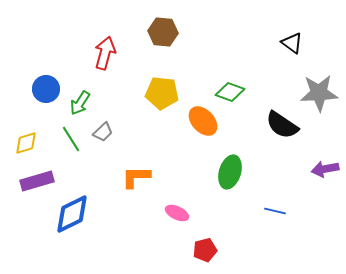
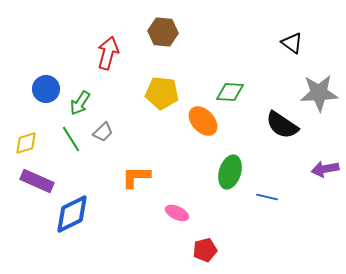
red arrow: moved 3 px right
green diamond: rotated 16 degrees counterclockwise
purple rectangle: rotated 40 degrees clockwise
blue line: moved 8 px left, 14 px up
